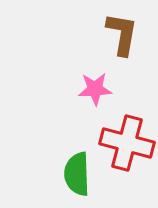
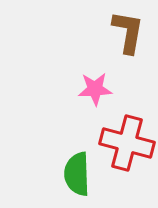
brown L-shape: moved 6 px right, 2 px up
